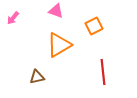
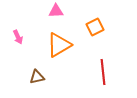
pink triangle: rotated 21 degrees counterclockwise
pink arrow: moved 5 px right, 19 px down; rotated 64 degrees counterclockwise
orange square: moved 1 px right, 1 px down
